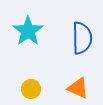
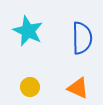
cyan star: rotated 12 degrees counterclockwise
yellow circle: moved 1 px left, 2 px up
